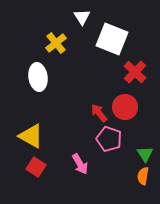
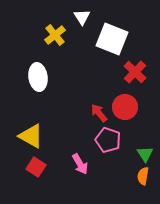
yellow cross: moved 1 px left, 8 px up
pink pentagon: moved 1 px left, 1 px down
